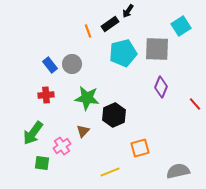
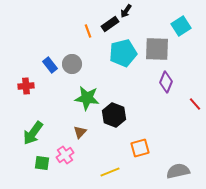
black arrow: moved 2 px left
purple diamond: moved 5 px right, 5 px up
red cross: moved 20 px left, 9 px up
black hexagon: rotated 15 degrees counterclockwise
brown triangle: moved 3 px left, 1 px down
pink cross: moved 3 px right, 9 px down
